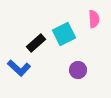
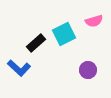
pink semicircle: moved 2 px down; rotated 78 degrees clockwise
purple circle: moved 10 px right
